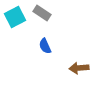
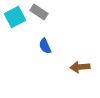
gray rectangle: moved 3 px left, 1 px up
brown arrow: moved 1 px right, 1 px up
